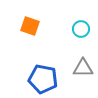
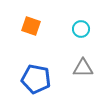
orange square: moved 1 px right
blue pentagon: moved 7 px left
